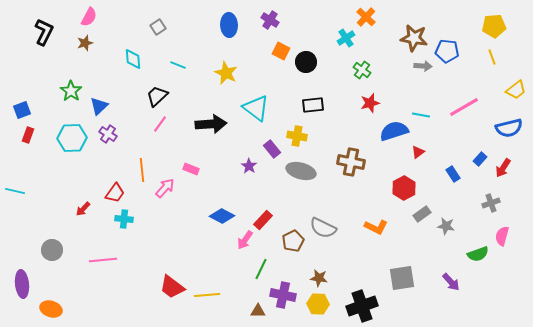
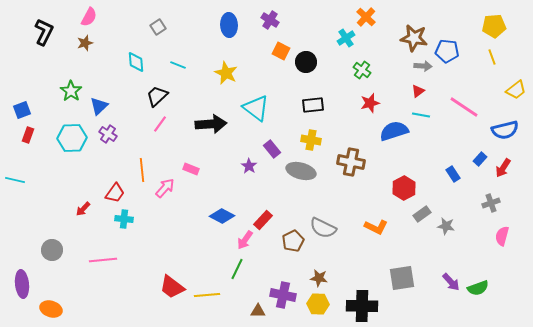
cyan diamond at (133, 59): moved 3 px right, 3 px down
pink line at (464, 107): rotated 64 degrees clockwise
blue semicircle at (509, 128): moved 4 px left, 2 px down
yellow cross at (297, 136): moved 14 px right, 4 px down
red triangle at (418, 152): moved 61 px up
cyan line at (15, 191): moved 11 px up
green semicircle at (478, 254): moved 34 px down
green line at (261, 269): moved 24 px left
black cross at (362, 306): rotated 20 degrees clockwise
